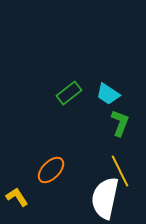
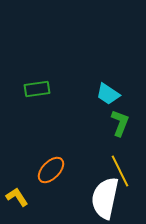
green rectangle: moved 32 px left, 4 px up; rotated 30 degrees clockwise
